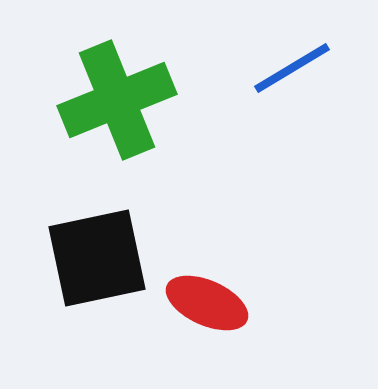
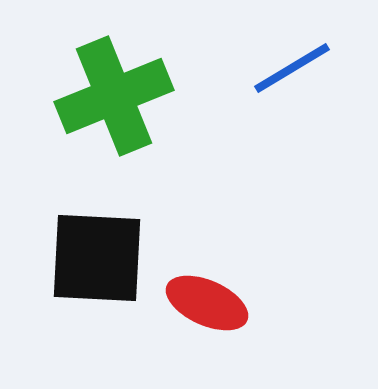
green cross: moved 3 px left, 4 px up
black square: rotated 15 degrees clockwise
